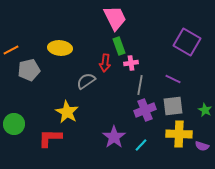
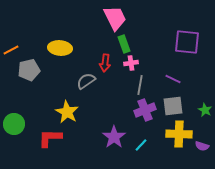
purple square: rotated 24 degrees counterclockwise
green rectangle: moved 5 px right, 2 px up
